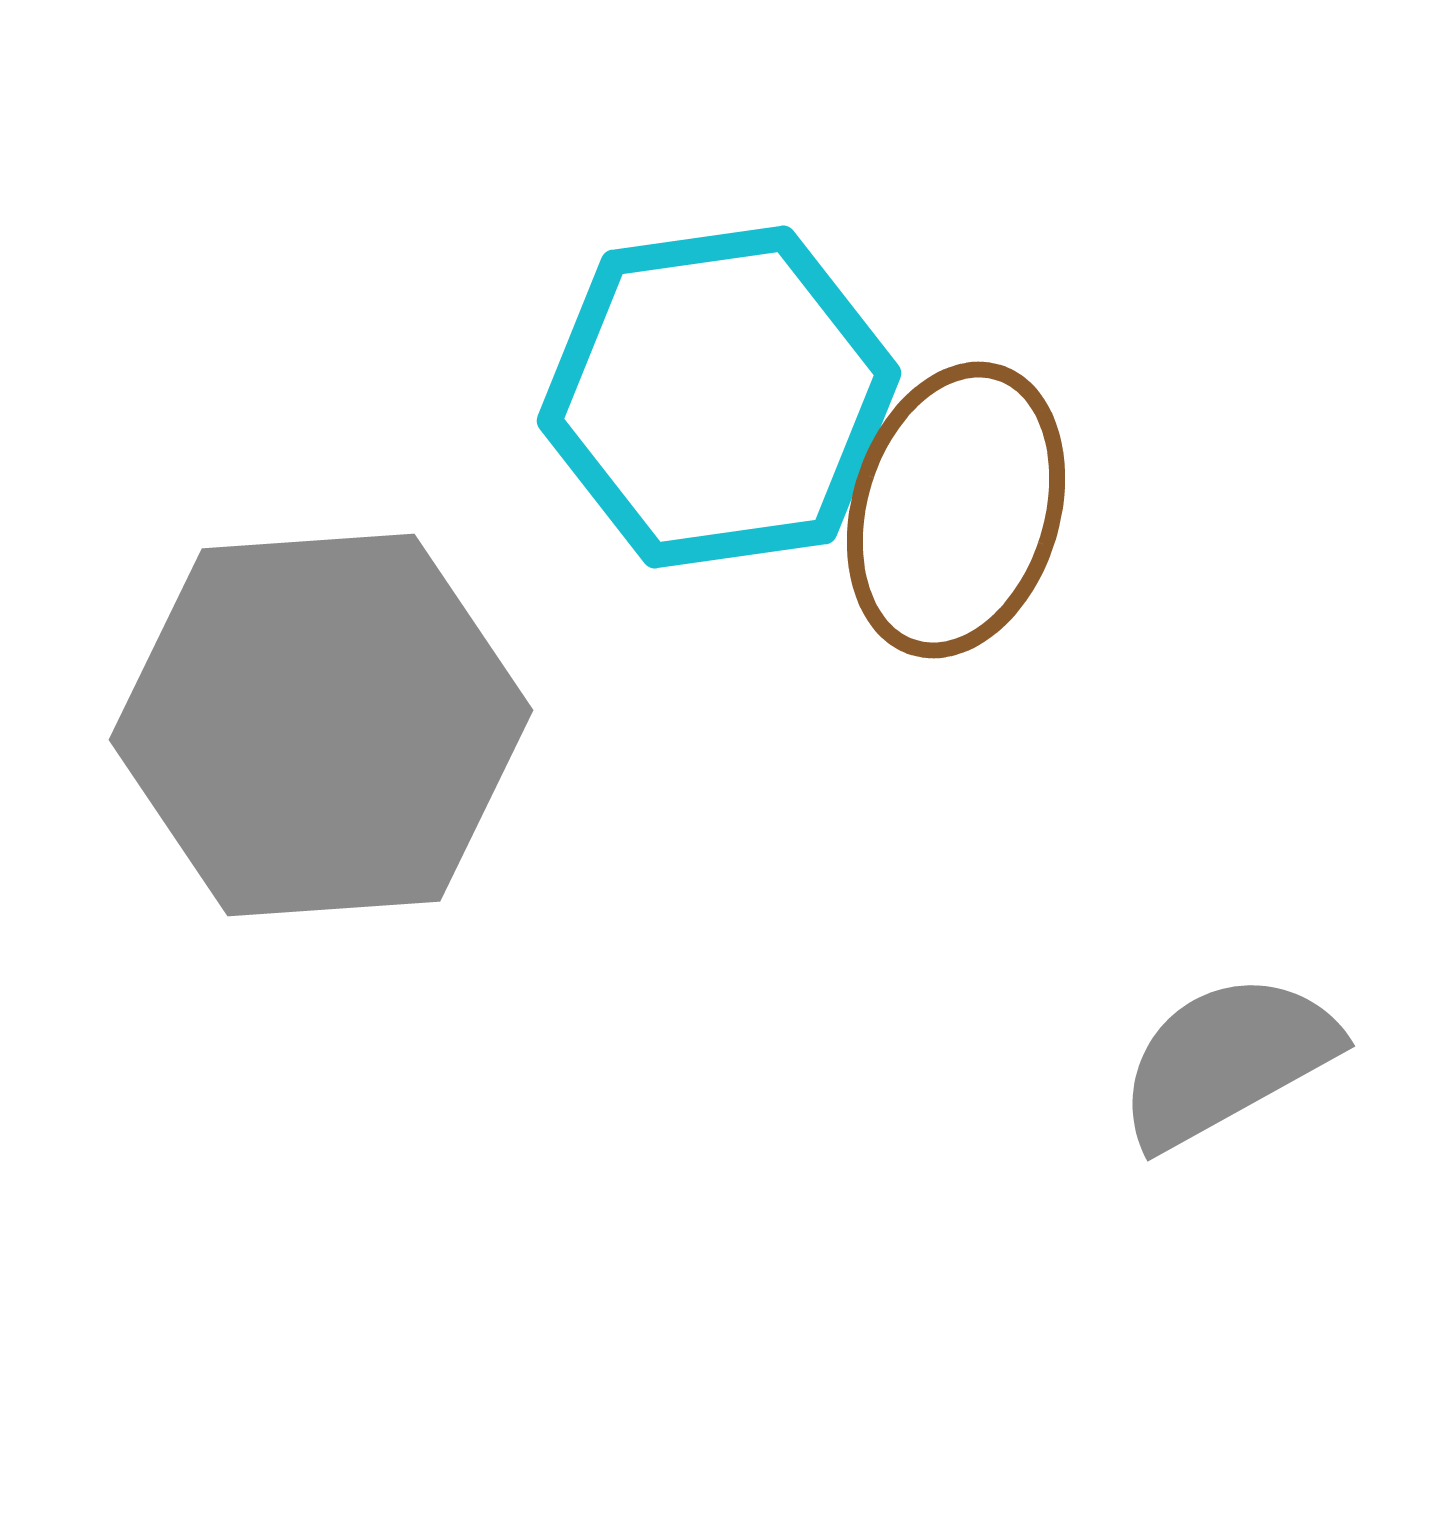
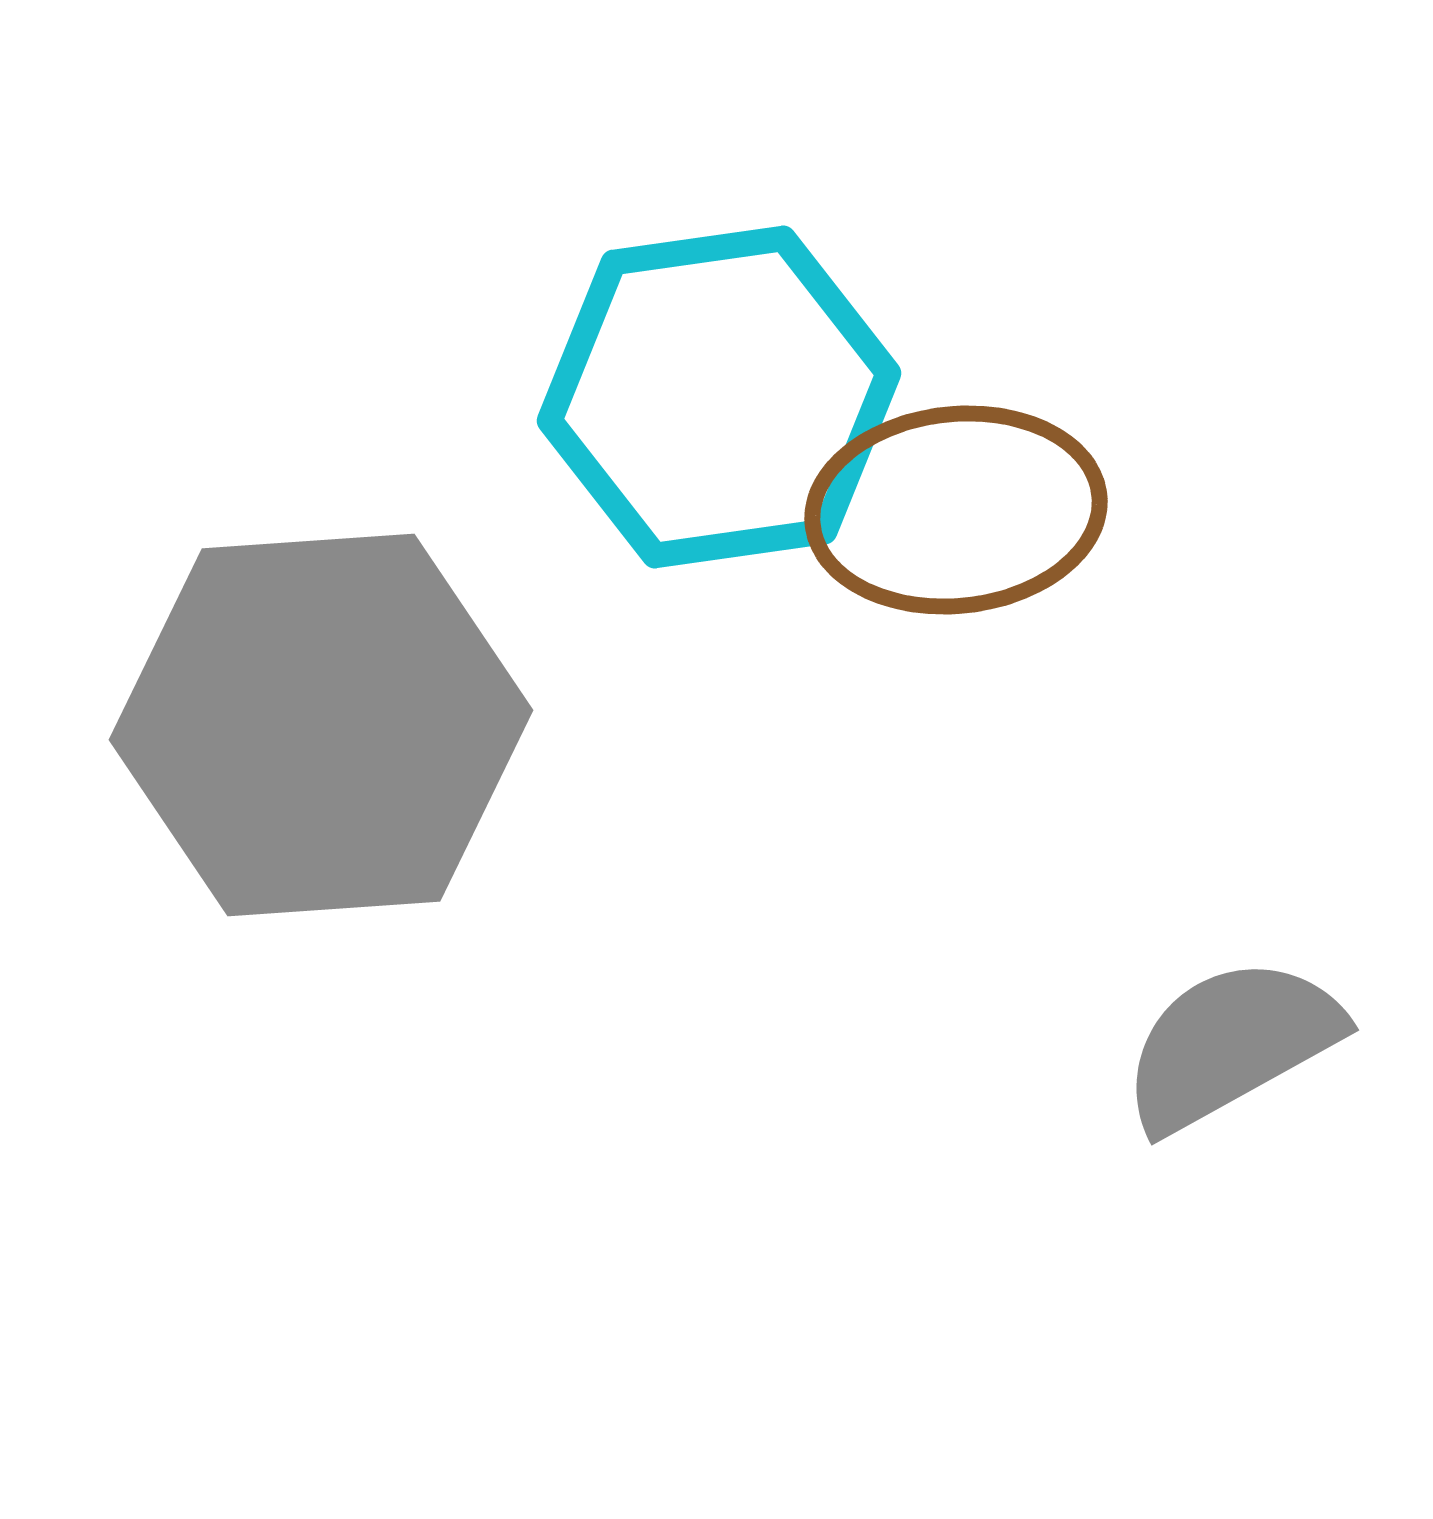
brown ellipse: rotated 67 degrees clockwise
gray semicircle: moved 4 px right, 16 px up
